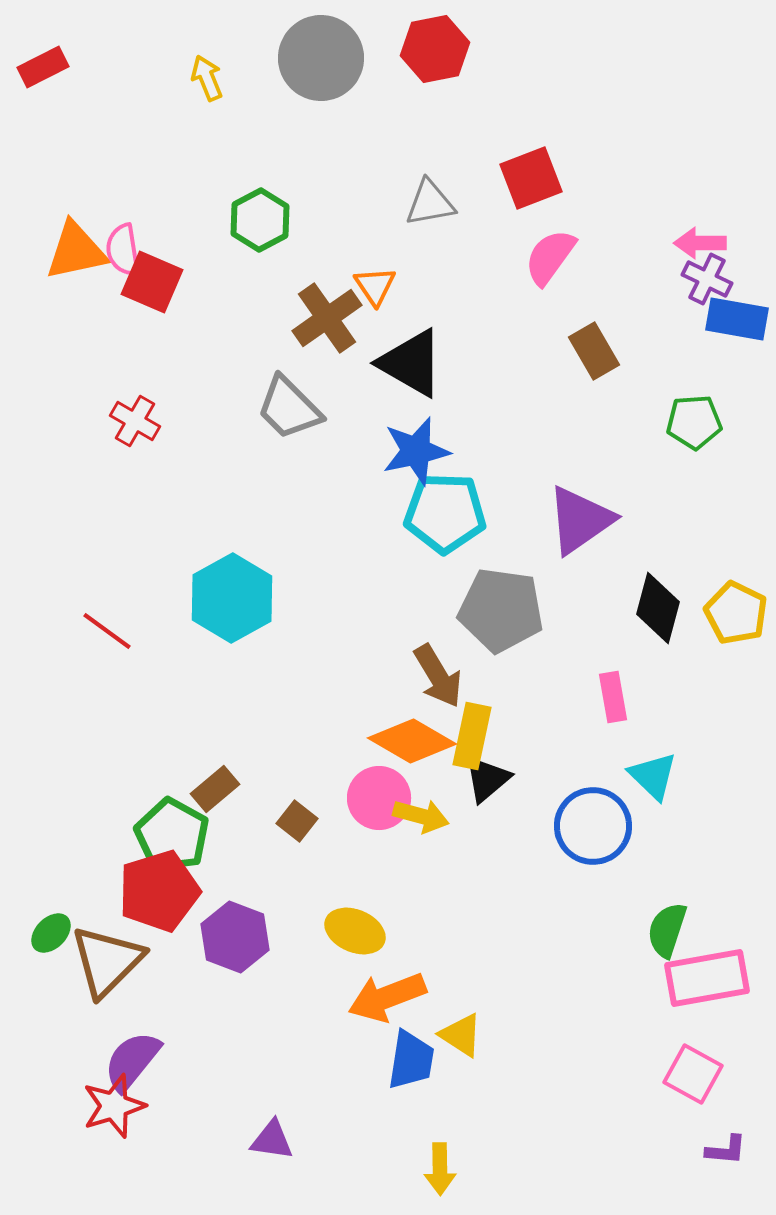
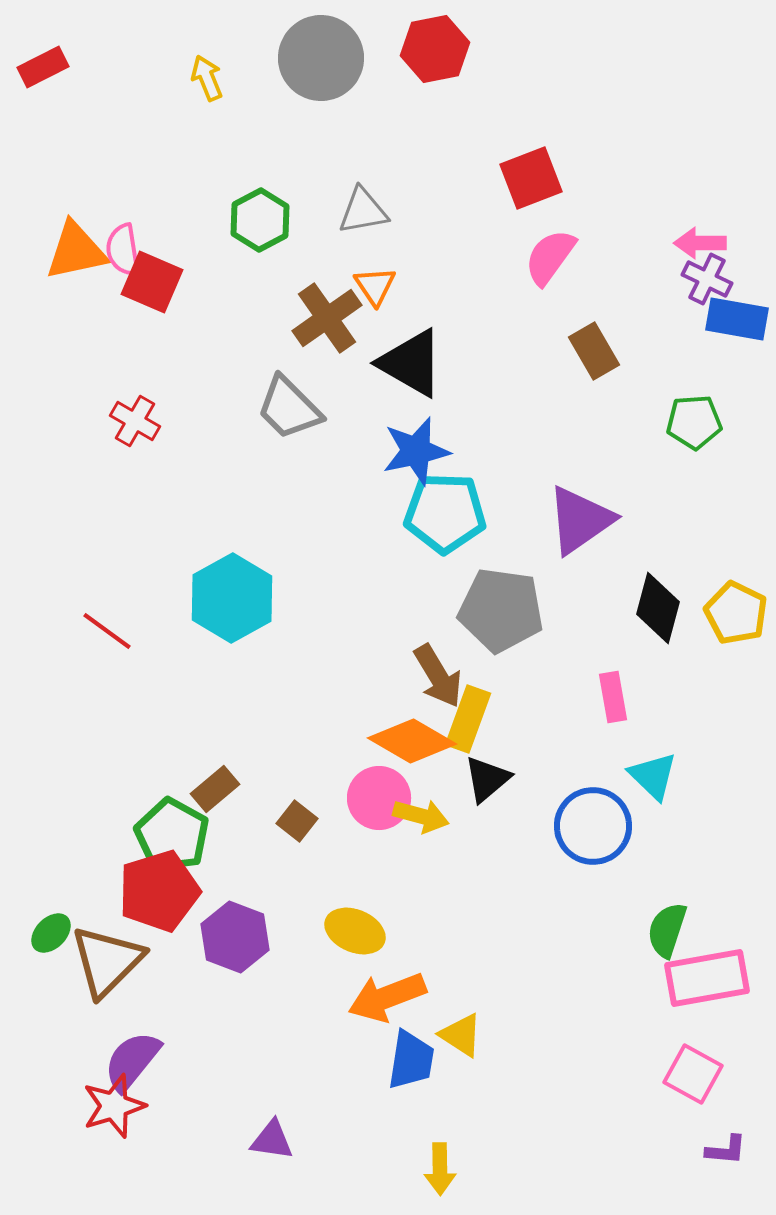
gray triangle at (430, 203): moved 67 px left, 8 px down
yellow rectangle at (472, 736): moved 4 px left, 17 px up; rotated 8 degrees clockwise
